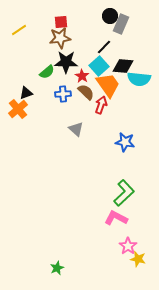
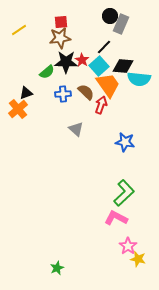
red star: moved 16 px up
